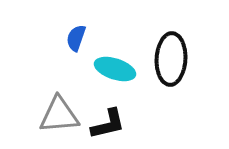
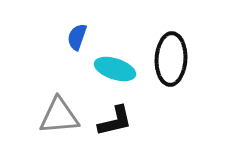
blue semicircle: moved 1 px right, 1 px up
gray triangle: moved 1 px down
black L-shape: moved 7 px right, 3 px up
